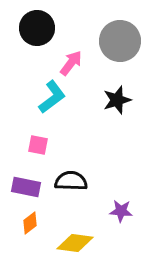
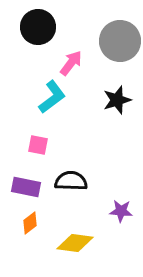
black circle: moved 1 px right, 1 px up
